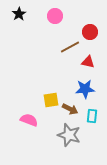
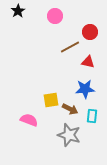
black star: moved 1 px left, 3 px up
